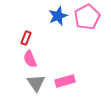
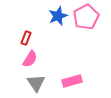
pink pentagon: moved 1 px left
pink semicircle: rotated 126 degrees counterclockwise
pink rectangle: moved 7 px right
